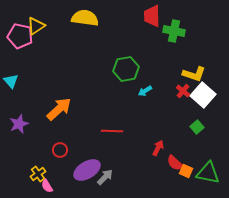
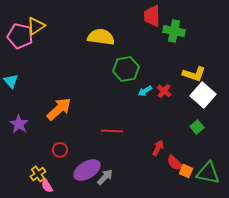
yellow semicircle: moved 16 px right, 19 px down
red cross: moved 19 px left
purple star: rotated 18 degrees counterclockwise
